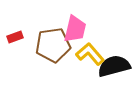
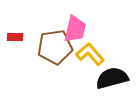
red rectangle: rotated 21 degrees clockwise
brown pentagon: moved 2 px right, 2 px down
black semicircle: moved 2 px left, 12 px down
